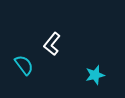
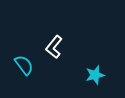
white L-shape: moved 2 px right, 3 px down
